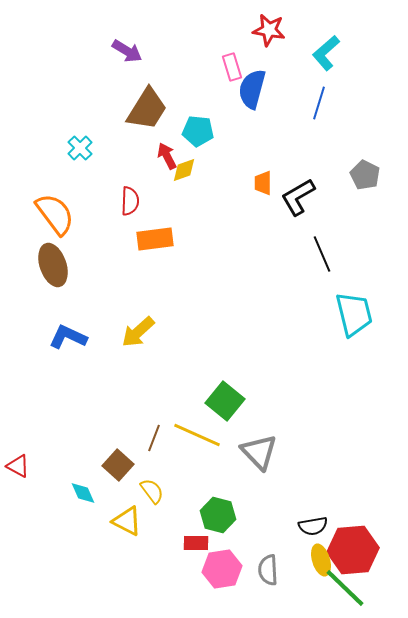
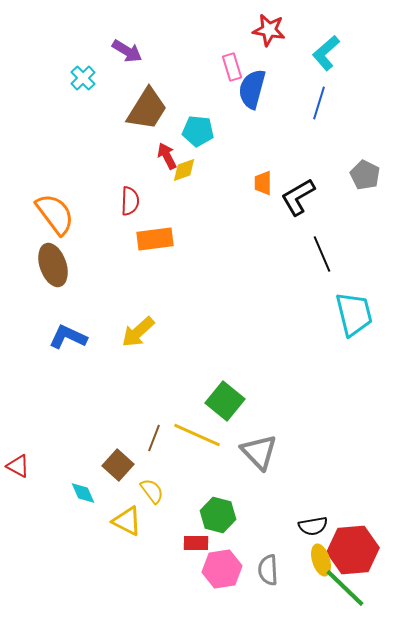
cyan cross: moved 3 px right, 70 px up
